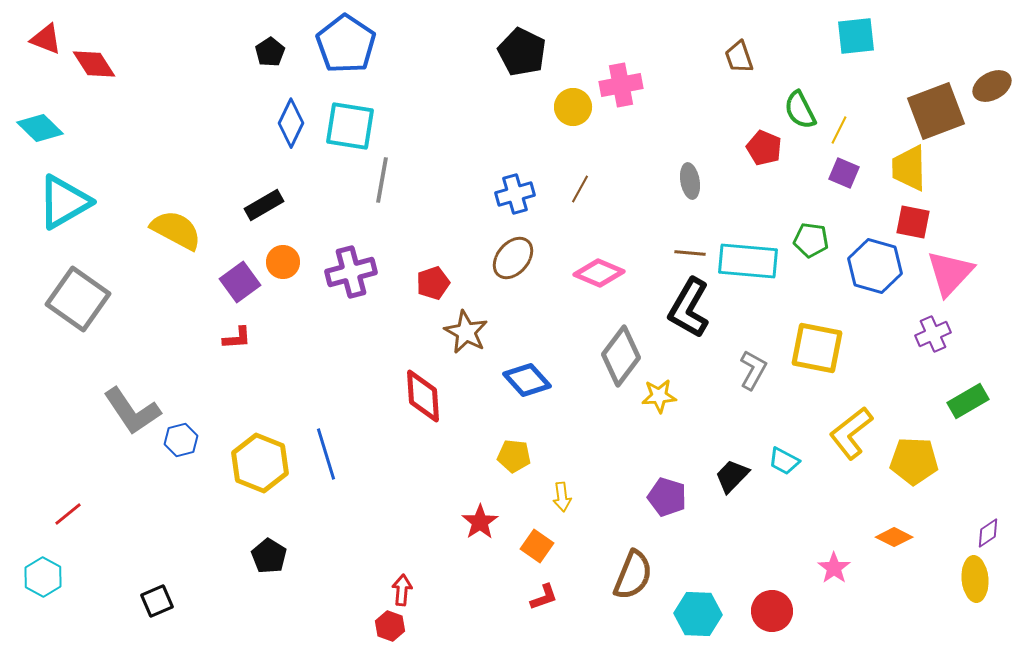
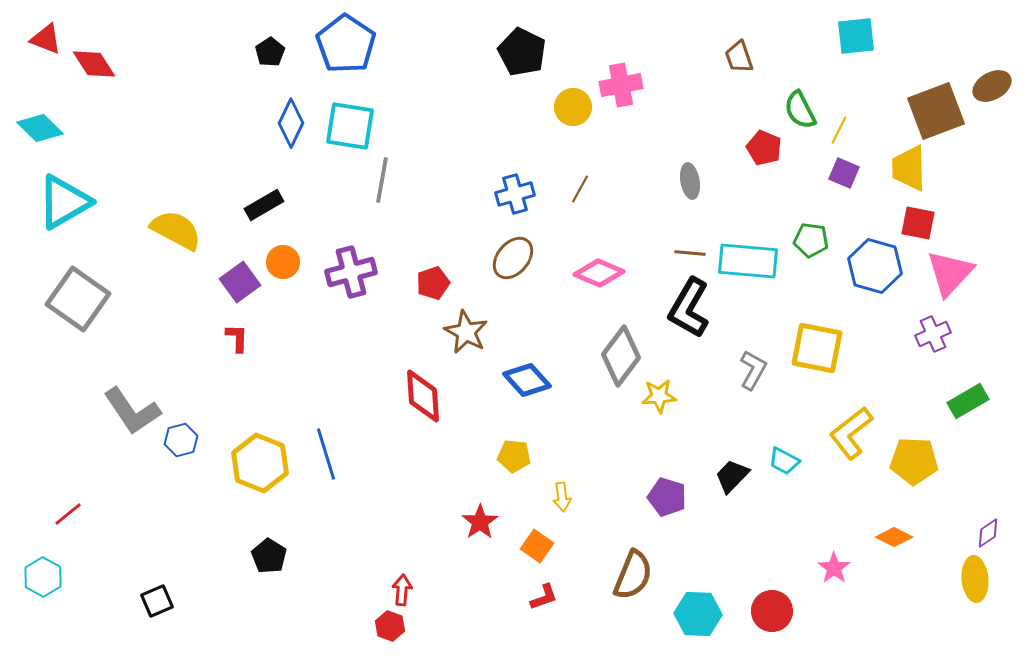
red square at (913, 222): moved 5 px right, 1 px down
red L-shape at (237, 338): rotated 84 degrees counterclockwise
